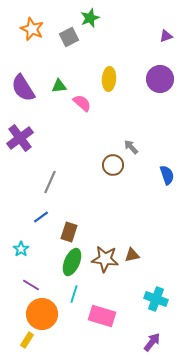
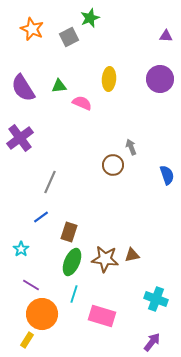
purple triangle: rotated 24 degrees clockwise
pink semicircle: rotated 18 degrees counterclockwise
gray arrow: rotated 21 degrees clockwise
